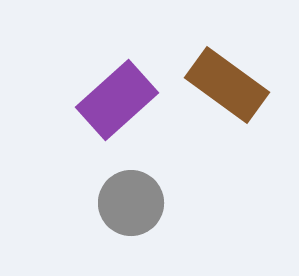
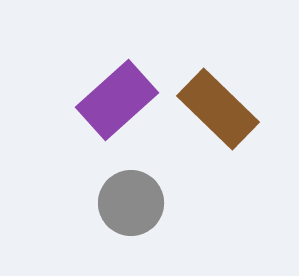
brown rectangle: moved 9 px left, 24 px down; rotated 8 degrees clockwise
